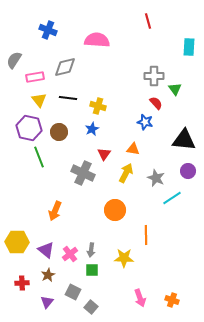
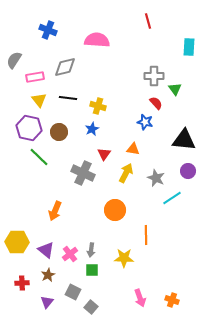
green line at (39, 157): rotated 25 degrees counterclockwise
